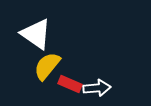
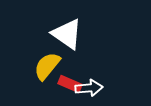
white triangle: moved 31 px right
white arrow: moved 8 px left
